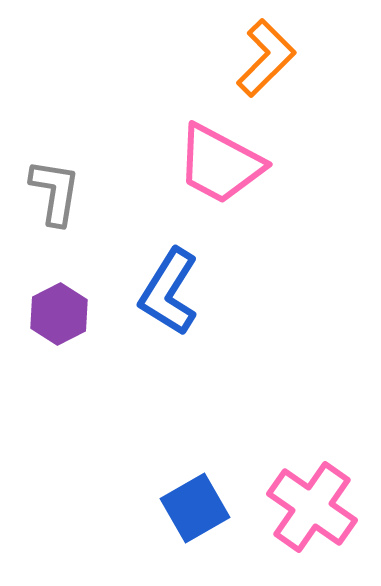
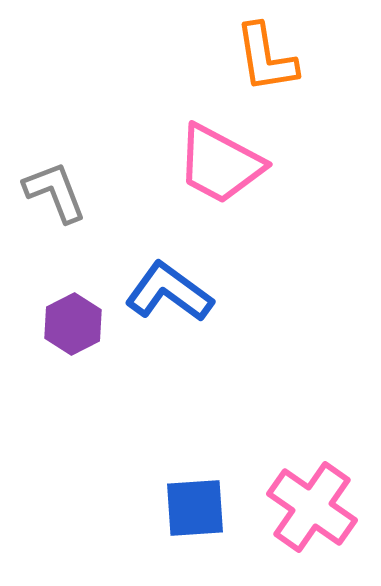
orange L-shape: rotated 126 degrees clockwise
gray L-shape: rotated 30 degrees counterclockwise
blue L-shape: rotated 94 degrees clockwise
purple hexagon: moved 14 px right, 10 px down
blue square: rotated 26 degrees clockwise
